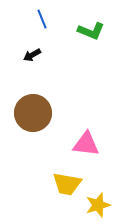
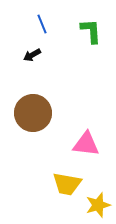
blue line: moved 5 px down
green L-shape: rotated 116 degrees counterclockwise
